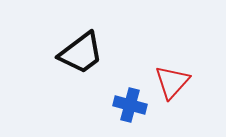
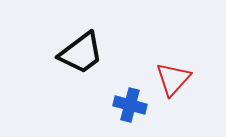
red triangle: moved 1 px right, 3 px up
